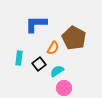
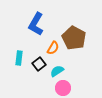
blue L-shape: rotated 60 degrees counterclockwise
pink circle: moved 1 px left
